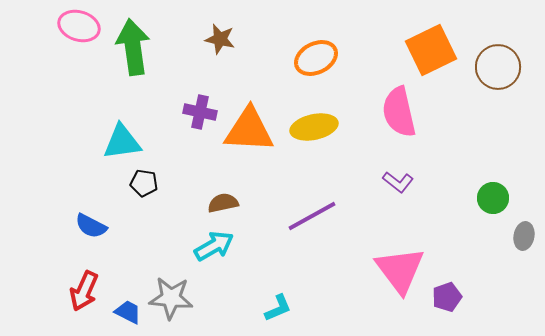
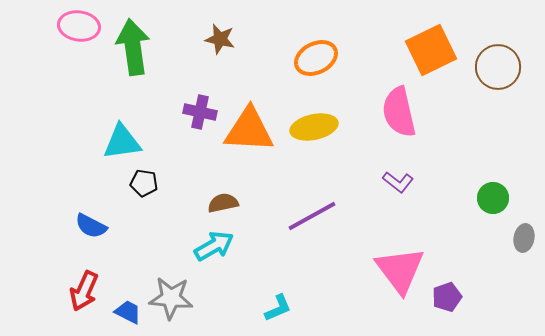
pink ellipse: rotated 9 degrees counterclockwise
gray ellipse: moved 2 px down
